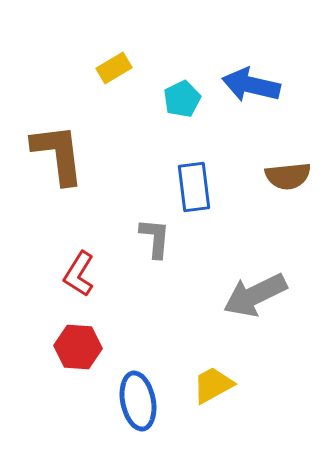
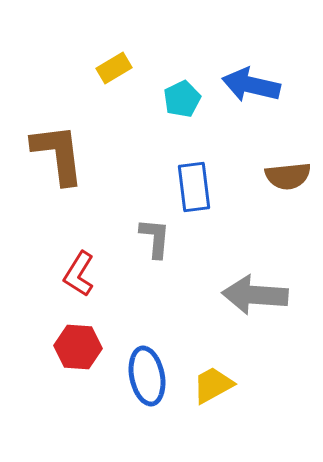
gray arrow: rotated 30 degrees clockwise
blue ellipse: moved 9 px right, 25 px up
